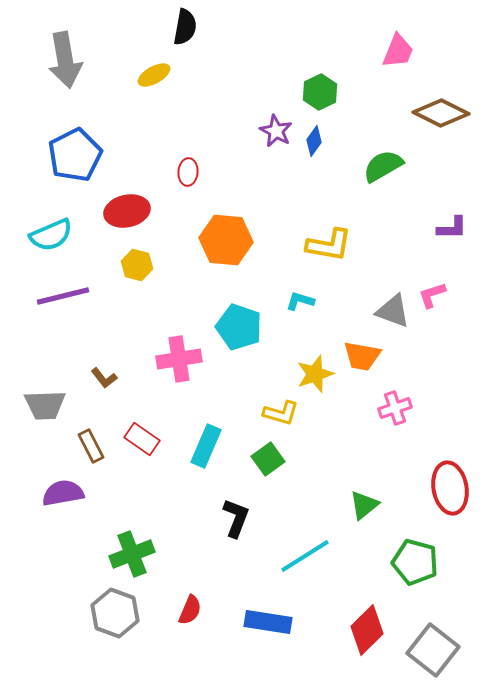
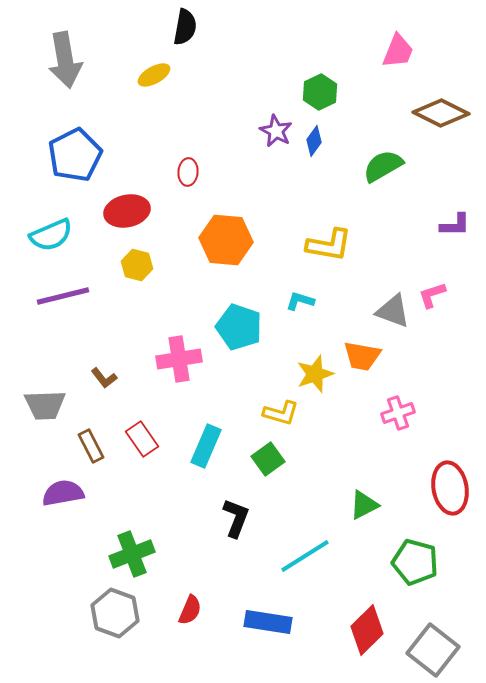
purple L-shape at (452, 228): moved 3 px right, 3 px up
pink cross at (395, 408): moved 3 px right, 5 px down
red rectangle at (142, 439): rotated 20 degrees clockwise
green triangle at (364, 505): rotated 12 degrees clockwise
